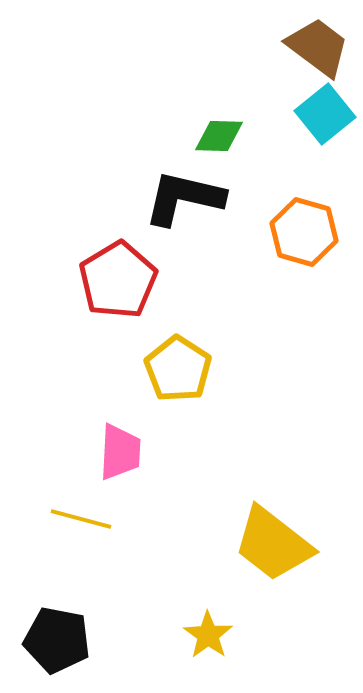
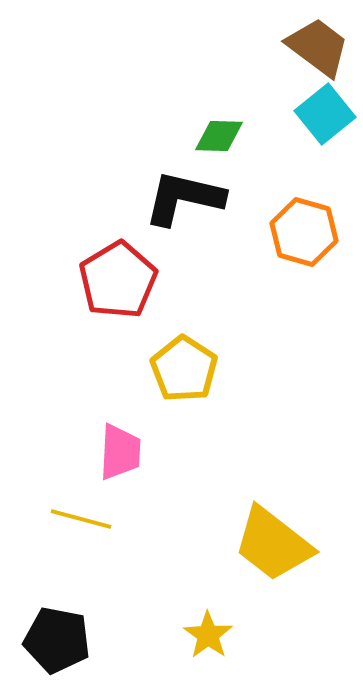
yellow pentagon: moved 6 px right
